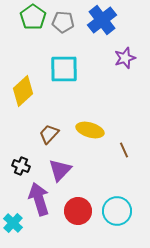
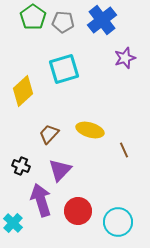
cyan square: rotated 16 degrees counterclockwise
purple arrow: moved 2 px right, 1 px down
cyan circle: moved 1 px right, 11 px down
